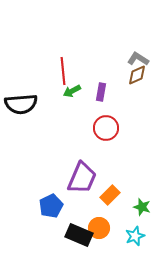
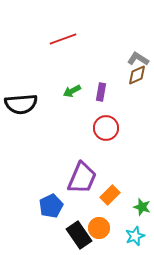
red line: moved 32 px up; rotated 76 degrees clockwise
black rectangle: rotated 32 degrees clockwise
